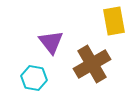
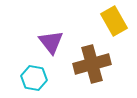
yellow rectangle: rotated 20 degrees counterclockwise
brown cross: rotated 15 degrees clockwise
